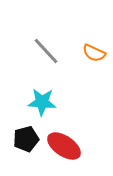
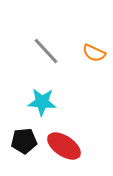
black pentagon: moved 2 px left, 2 px down; rotated 10 degrees clockwise
